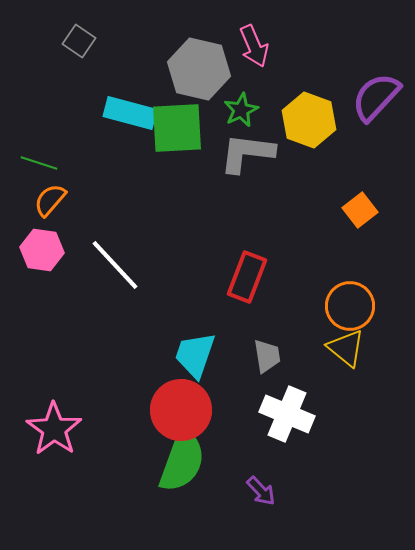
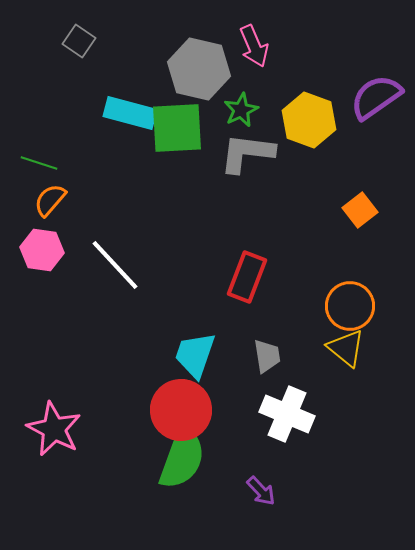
purple semicircle: rotated 12 degrees clockwise
pink star: rotated 8 degrees counterclockwise
green semicircle: moved 3 px up
